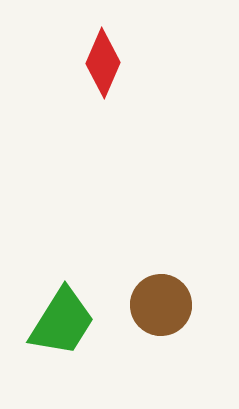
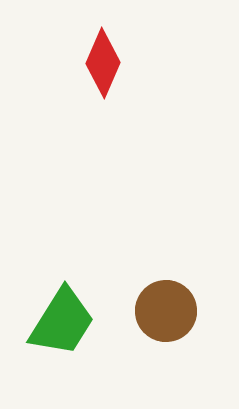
brown circle: moved 5 px right, 6 px down
